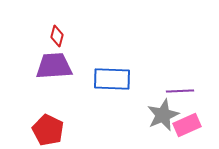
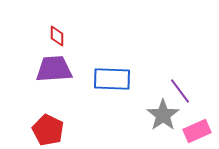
red diamond: rotated 15 degrees counterclockwise
purple trapezoid: moved 3 px down
purple line: rotated 56 degrees clockwise
gray star: rotated 12 degrees counterclockwise
pink rectangle: moved 10 px right, 6 px down
